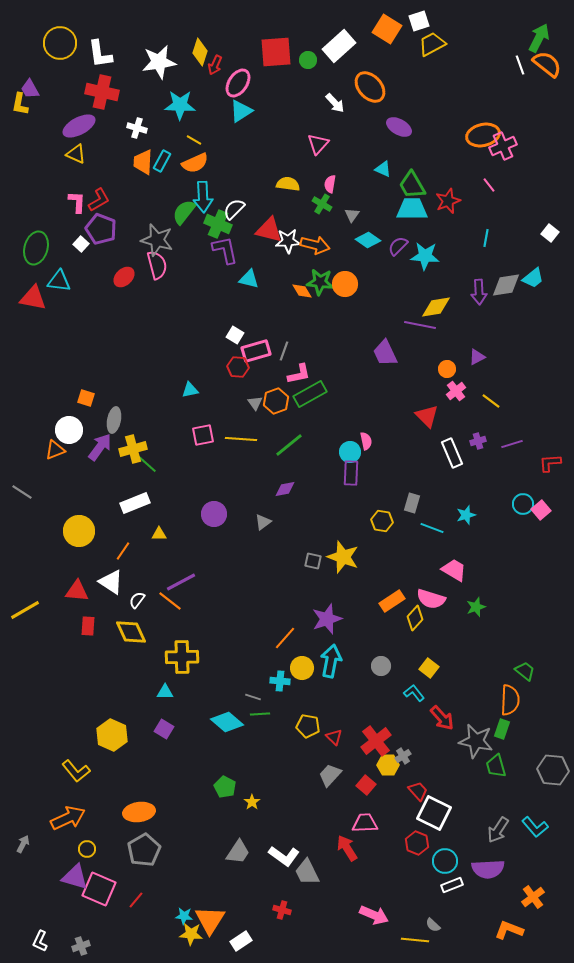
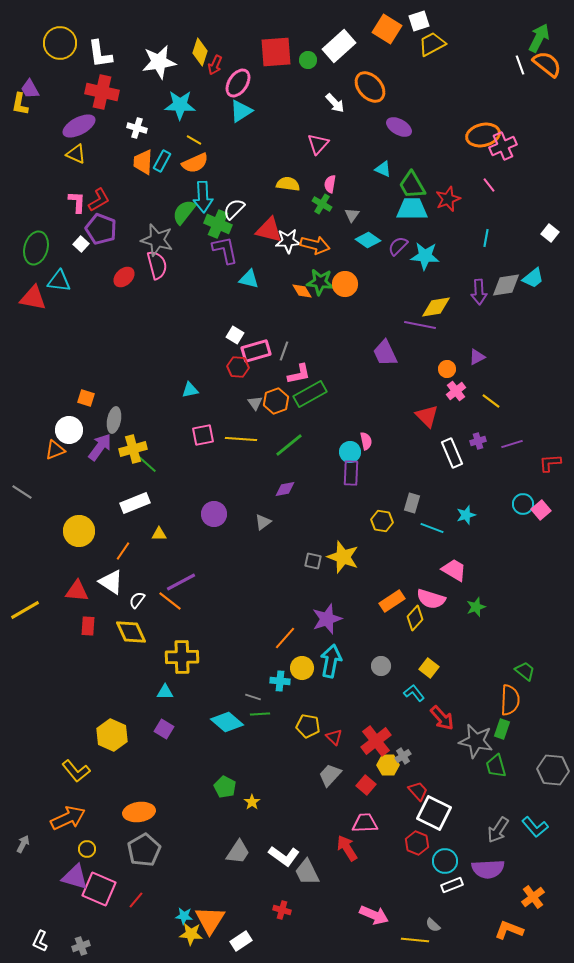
red star at (448, 201): moved 2 px up
